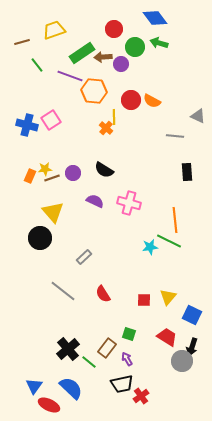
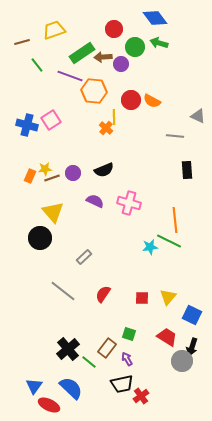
black semicircle at (104, 170): rotated 54 degrees counterclockwise
black rectangle at (187, 172): moved 2 px up
red semicircle at (103, 294): rotated 66 degrees clockwise
red square at (144, 300): moved 2 px left, 2 px up
